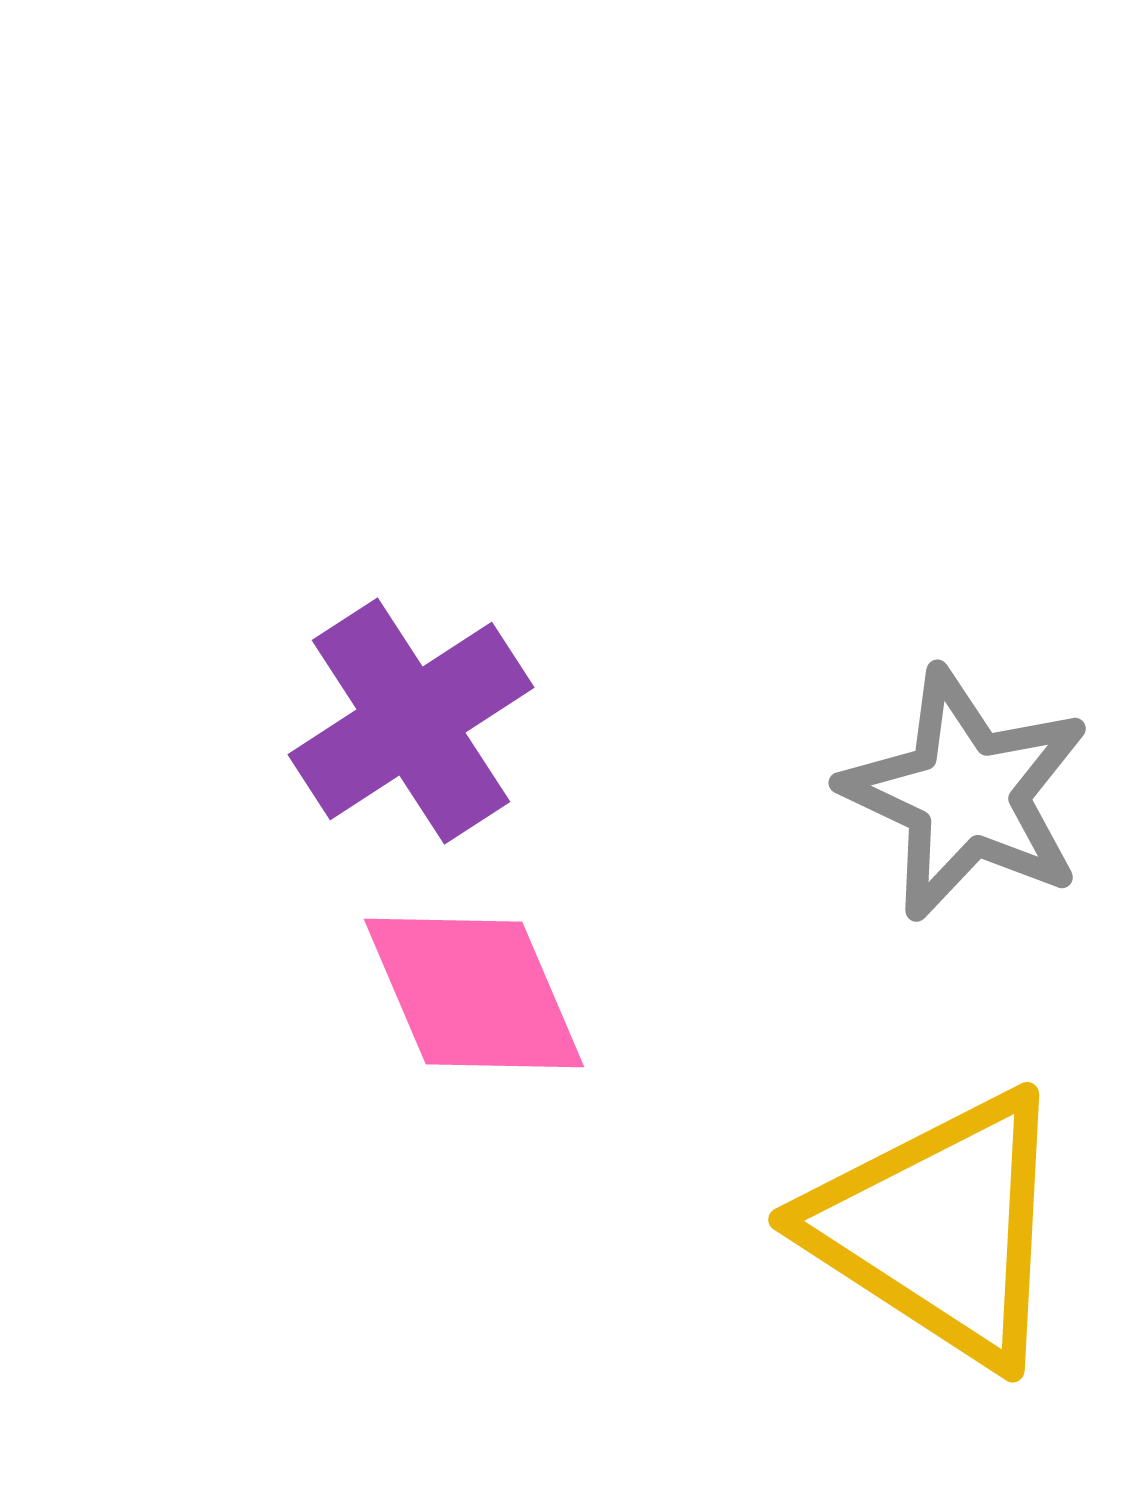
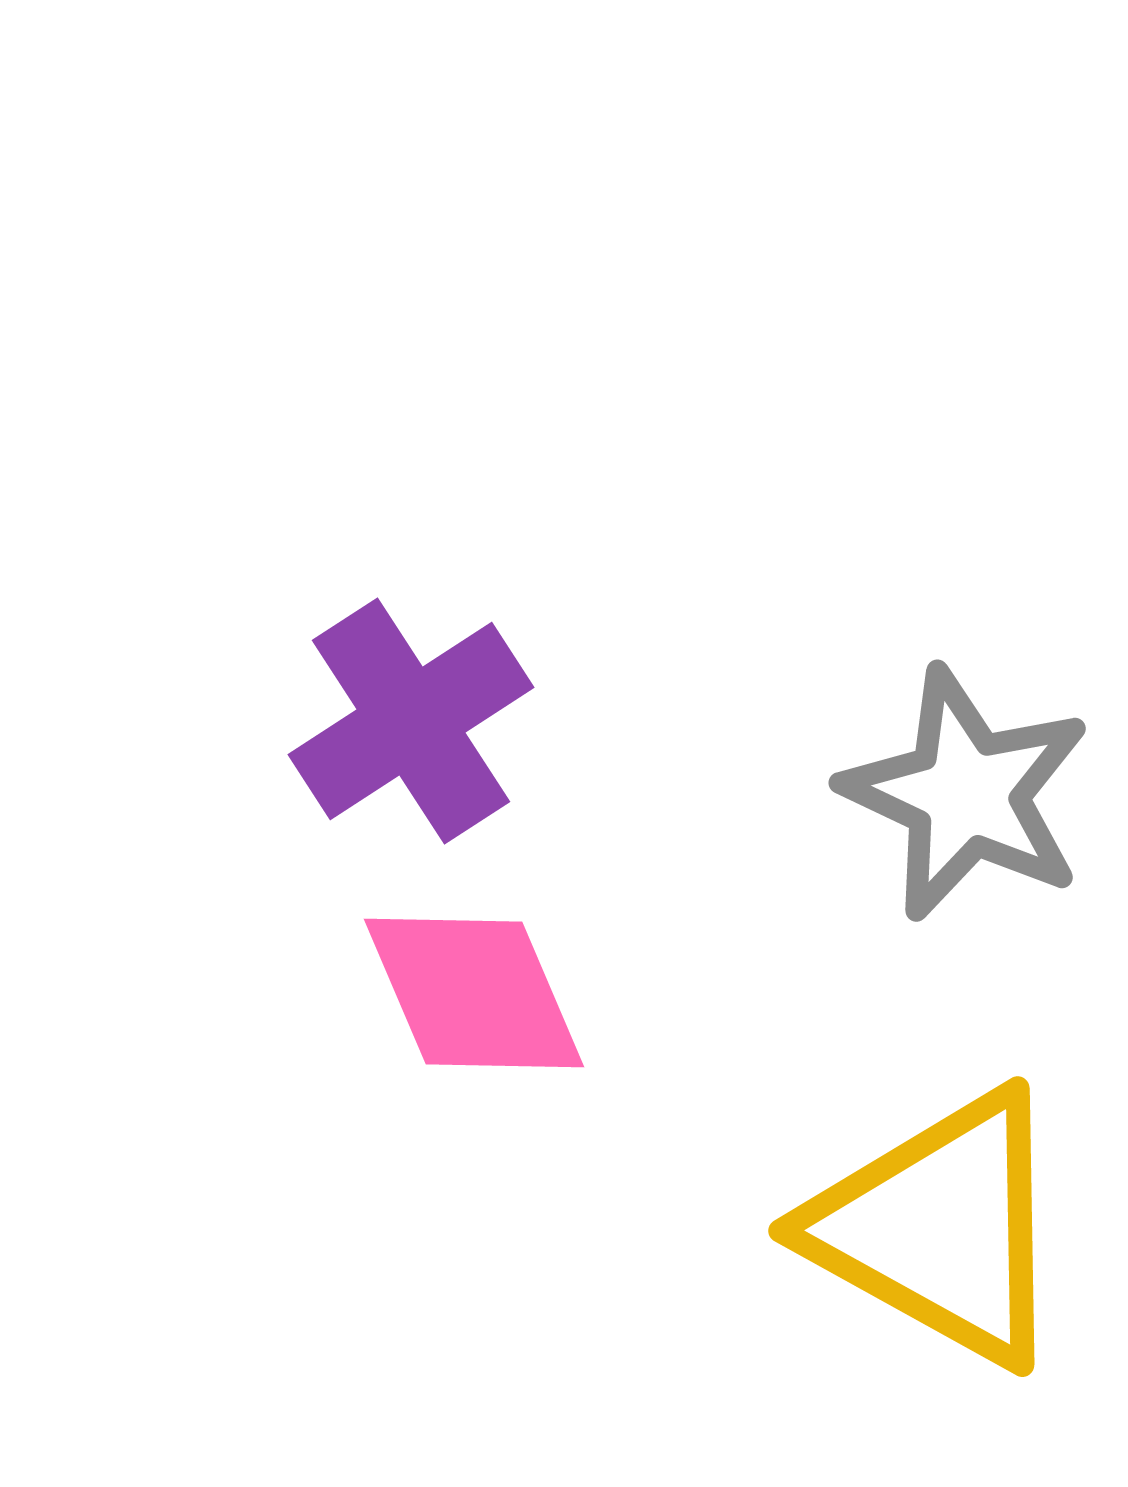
yellow triangle: rotated 4 degrees counterclockwise
